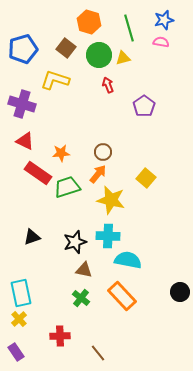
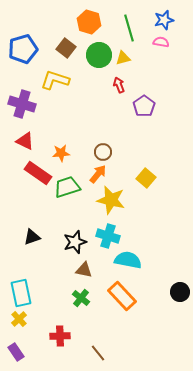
red arrow: moved 11 px right
cyan cross: rotated 15 degrees clockwise
